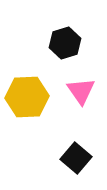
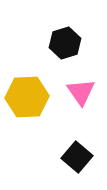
pink triangle: moved 1 px down
black square: moved 1 px right, 1 px up
